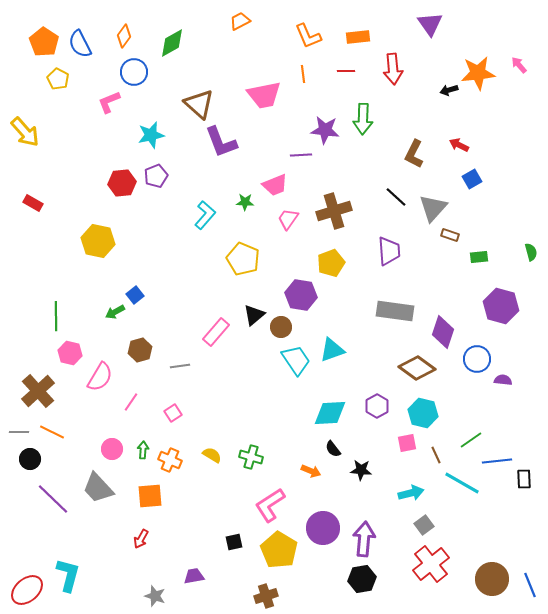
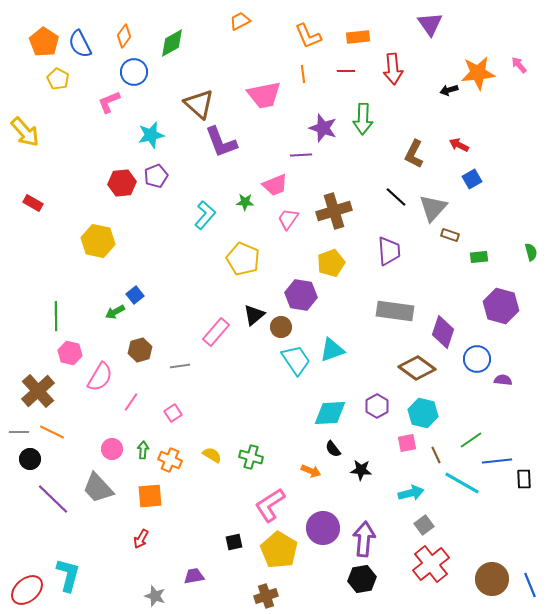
purple star at (325, 130): moved 2 px left, 2 px up; rotated 12 degrees clockwise
